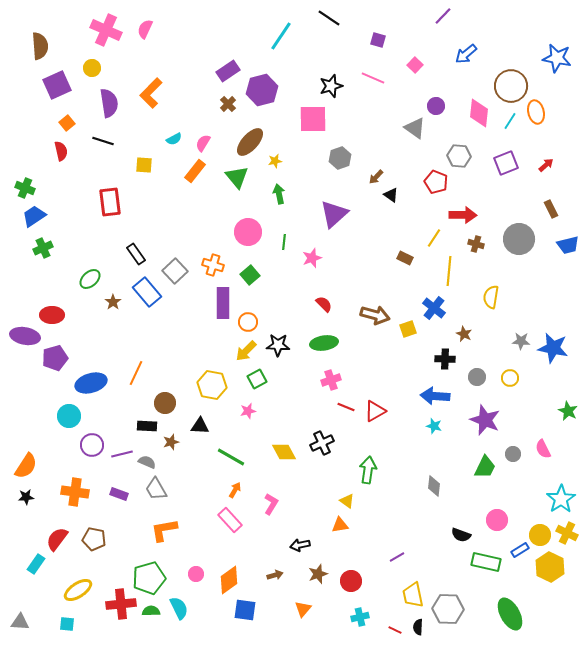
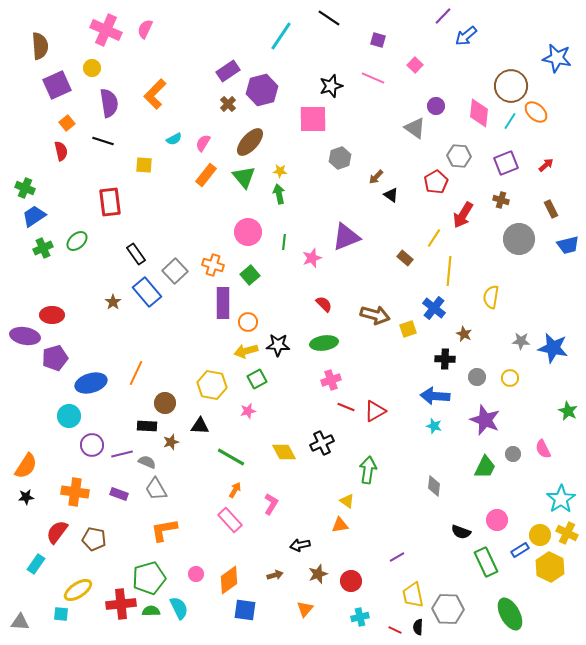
blue arrow at (466, 54): moved 18 px up
orange L-shape at (151, 93): moved 4 px right, 1 px down
orange ellipse at (536, 112): rotated 35 degrees counterclockwise
yellow star at (275, 161): moved 5 px right, 10 px down; rotated 16 degrees clockwise
orange rectangle at (195, 171): moved 11 px right, 4 px down
green triangle at (237, 177): moved 7 px right
red pentagon at (436, 182): rotated 20 degrees clockwise
purple triangle at (334, 214): moved 12 px right, 23 px down; rotated 20 degrees clockwise
red arrow at (463, 215): rotated 120 degrees clockwise
brown cross at (476, 244): moved 25 px right, 44 px up
brown rectangle at (405, 258): rotated 14 degrees clockwise
green ellipse at (90, 279): moved 13 px left, 38 px up
yellow arrow at (246, 351): rotated 30 degrees clockwise
black semicircle at (461, 535): moved 3 px up
red semicircle at (57, 539): moved 7 px up
green rectangle at (486, 562): rotated 52 degrees clockwise
orange triangle at (303, 609): moved 2 px right
cyan square at (67, 624): moved 6 px left, 10 px up
